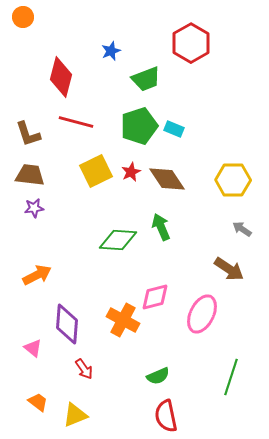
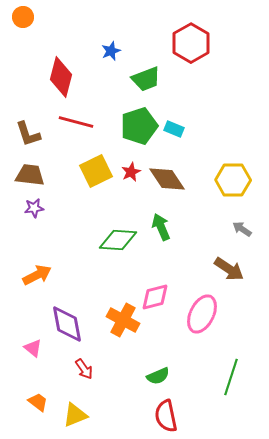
purple diamond: rotated 15 degrees counterclockwise
